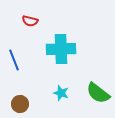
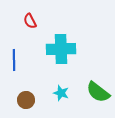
red semicircle: rotated 49 degrees clockwise
blue line: rotated 20 degrees clockwise
green semicircle: moved 1 px up
brown circle: moved 6 px right, 4 px up
